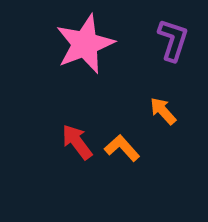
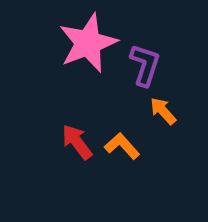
purple L-shape: moved 28 px left, 25 px down
pink star: moved 3 px right, 1 px up
orange L-shape: moved 2 px up
